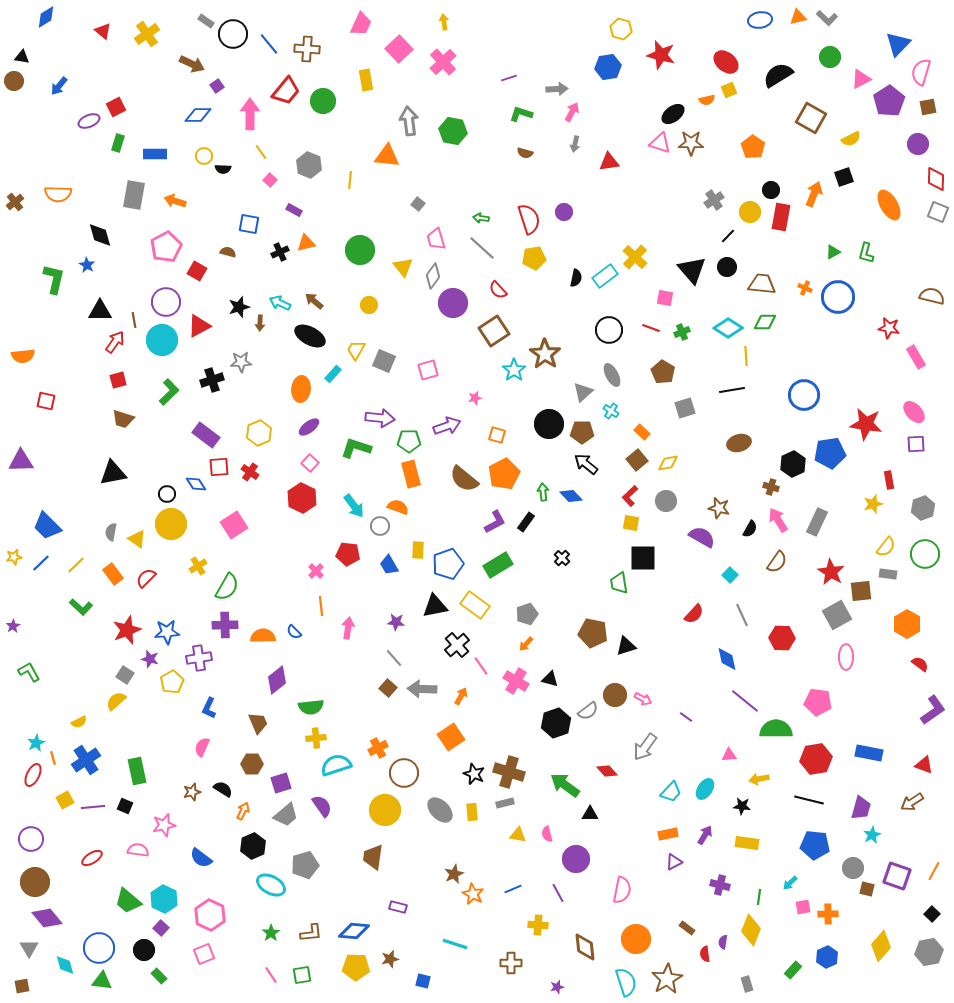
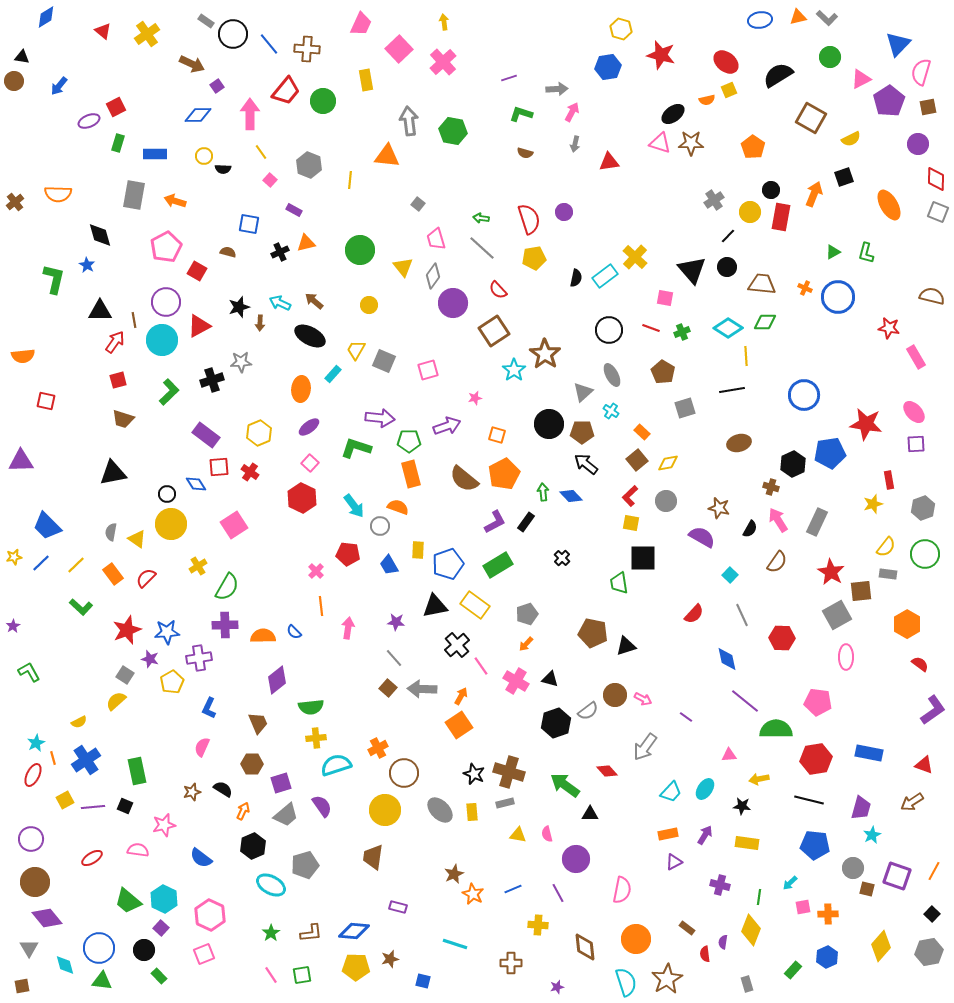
orange square at (451, 737): moved 8 px right, 12 px up
